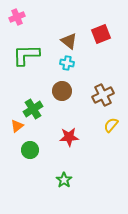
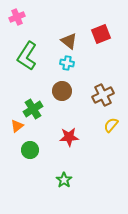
green L-shape: moved 1 px right, 1 px down; rotated 56 degrees counterclockwise
